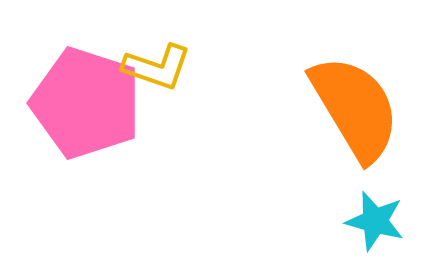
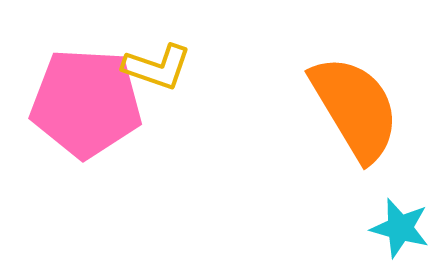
pink pentagon: rotated 15 degrees counterclockwise
cyan star: moved 25 px right, 7 px down
